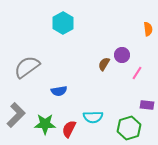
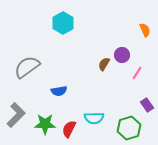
orange semicircle: moved 3 px left, 1 px down; rotated 16 degrees counterclockwise
purple rectangle: rotated 48 degrees clockwise
cyan semicircle: moved 1 px right, 1 px down
